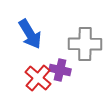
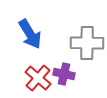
gray cross: moved 2 px right, 1 px up
purple cross: moved 4 px right, 4 px down
